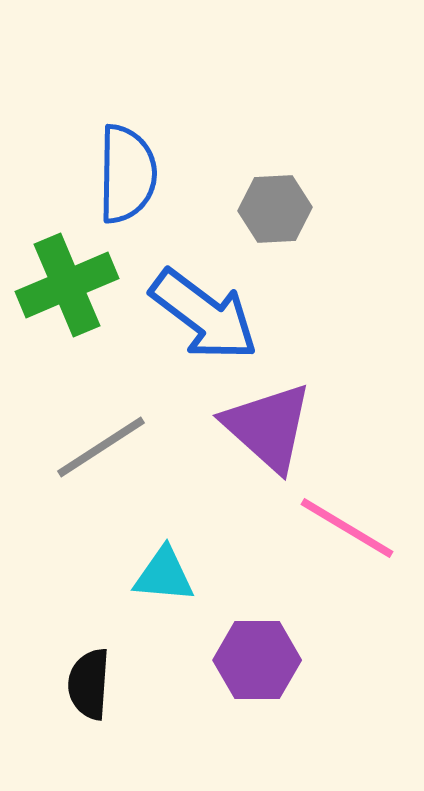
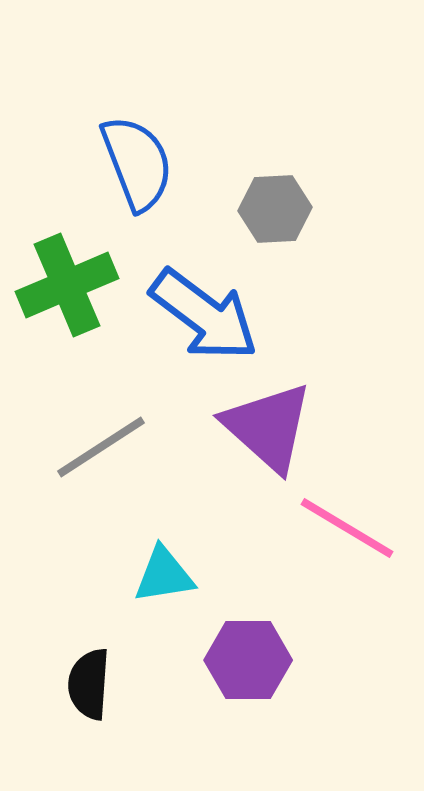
blue semicircle: moved 10 px right, 11 px up; rotated 22 degrees counterclockwise
cyan triangle: rotated 14 degrees counterclockwise
purple hexagon: moved 9 px left
